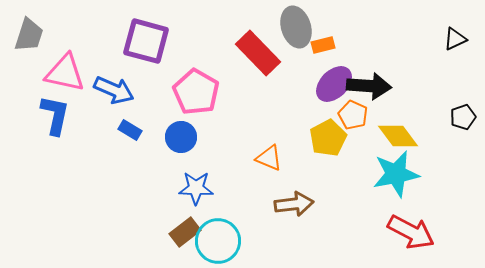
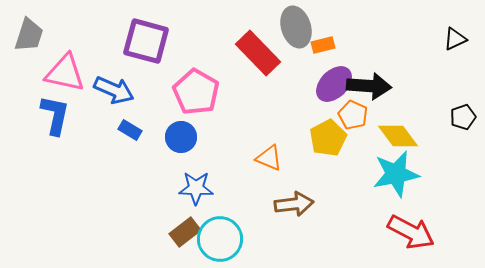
cyan circle: moved 2 px right, 2 px up
